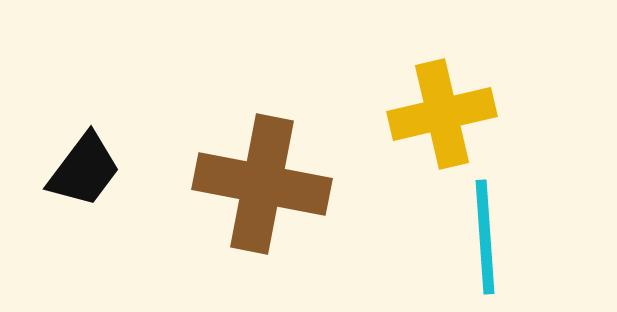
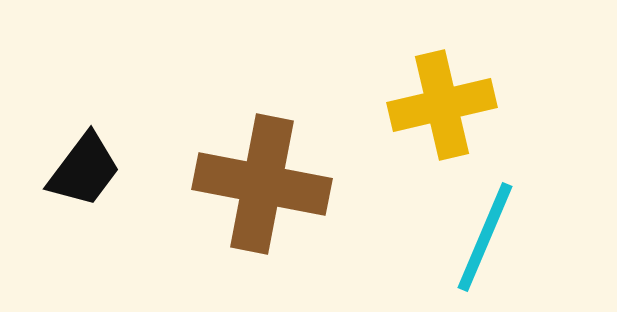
yellow cross: moved 9 px up
cyan line: rotated 27 degrees clockwise
